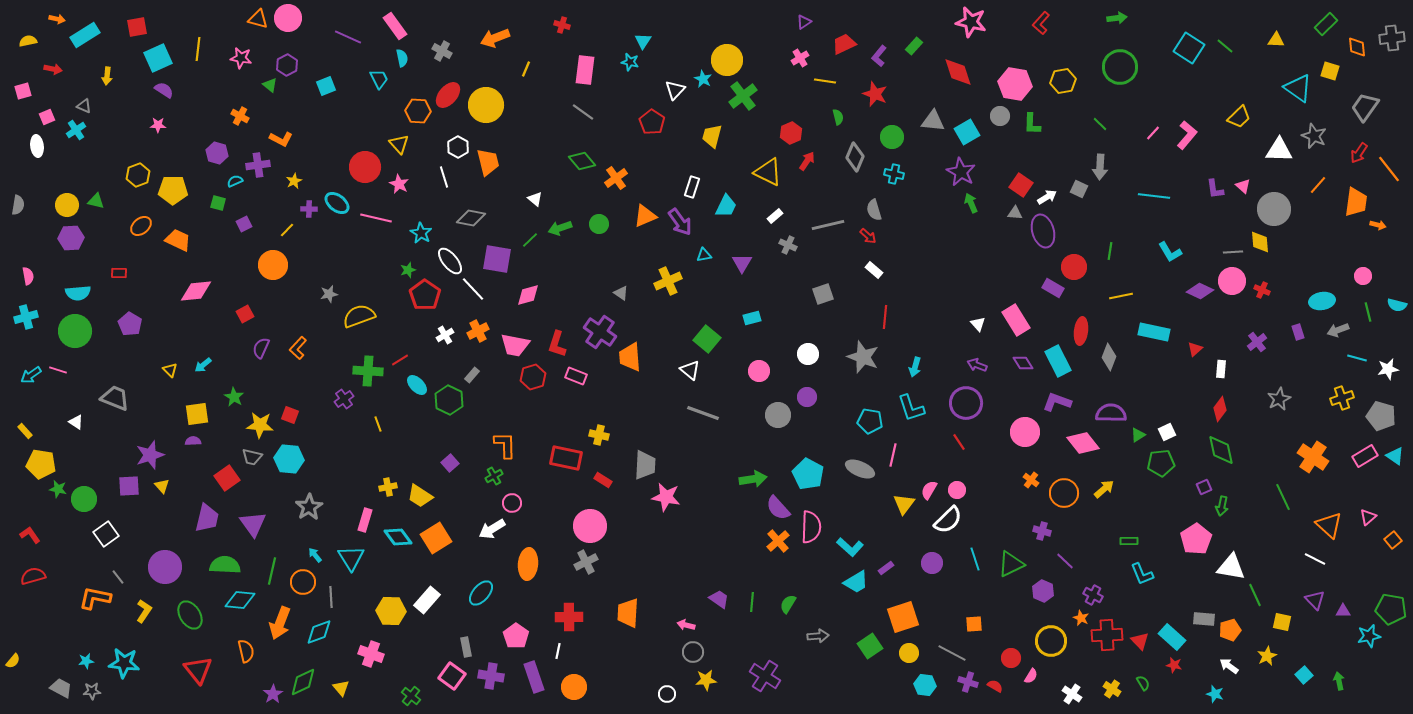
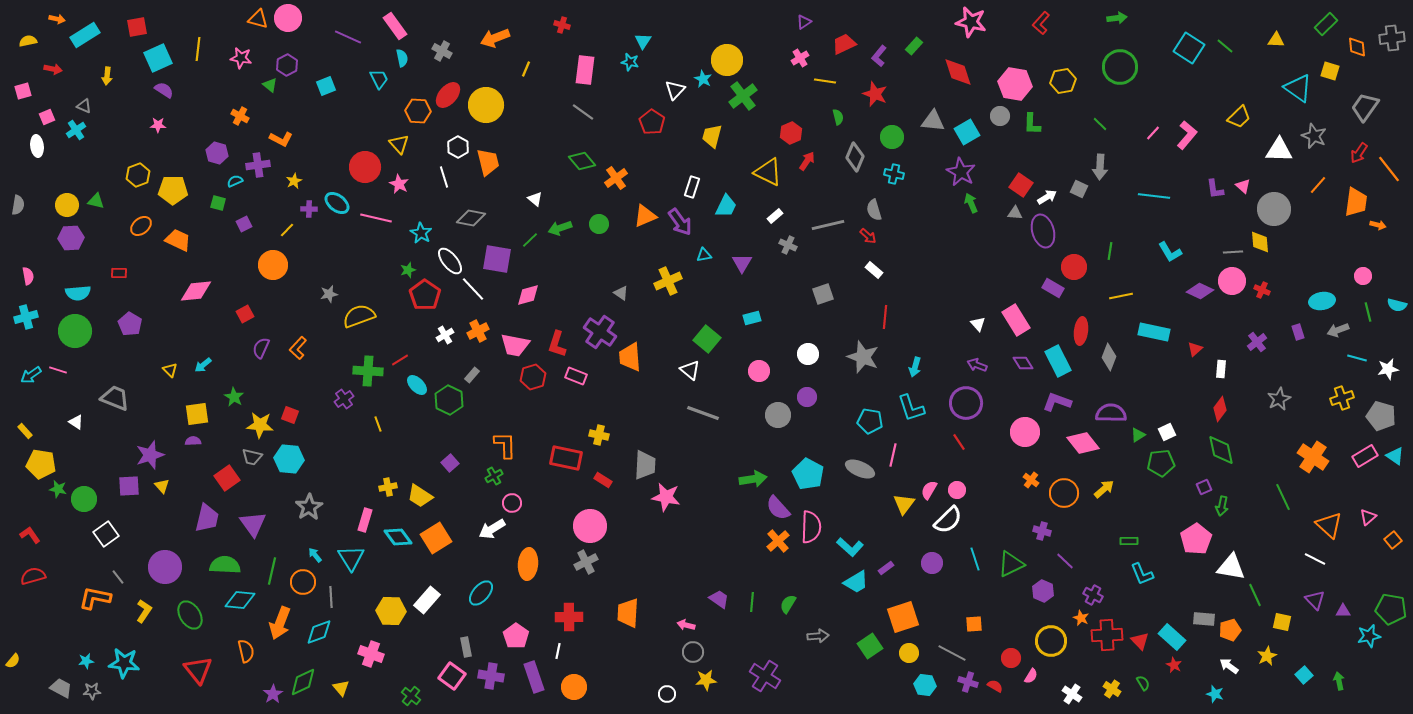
red star at (1174, 665): rotated 14 degrees clockwise
